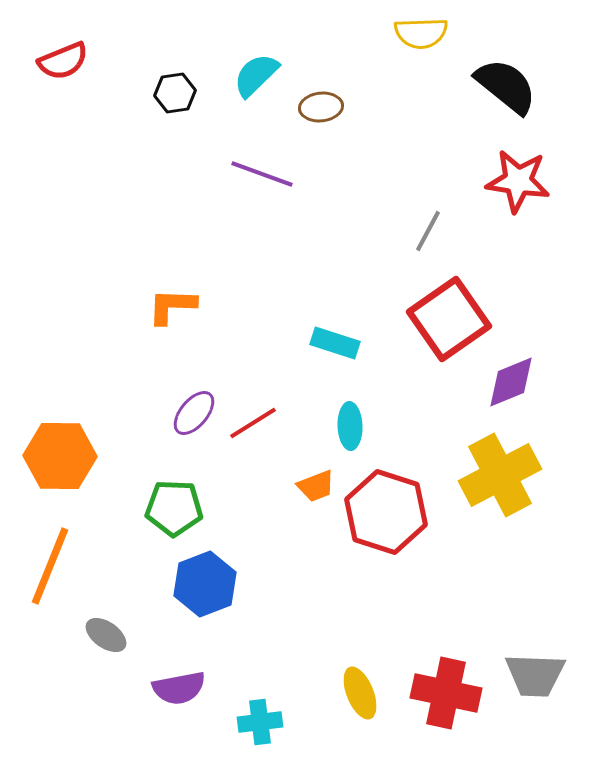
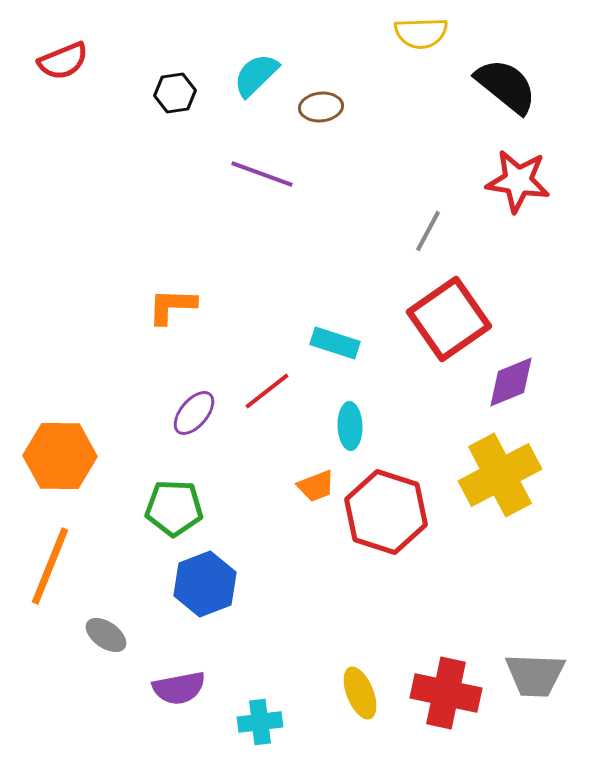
red line: moved 14 px right, 32 px up; rotated 6 degrees counterclockwise
